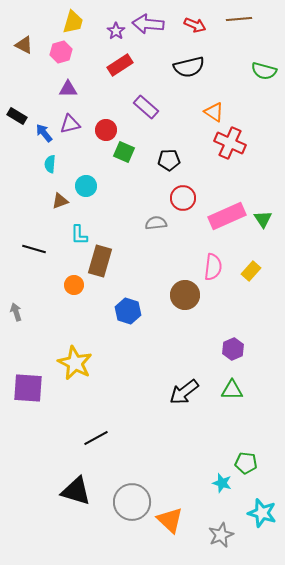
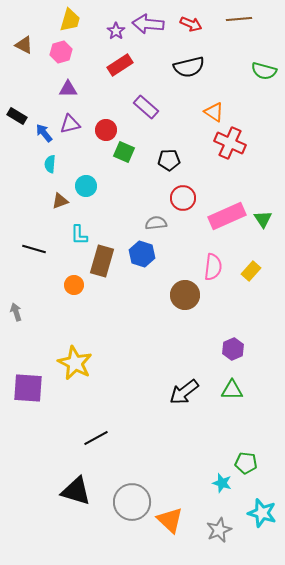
yellow trapezoid at (73, 22): moved 3 px left, 2 px up
red arrow at (195, 25): moved 4 px left, 1 px up
brown rectangle at (100, 261): moved 2 px right
blue hexagon at (128, 311): moved 14 px right, 57 px up
gray star at (221, 535): moved 2 px left, 5 px up
